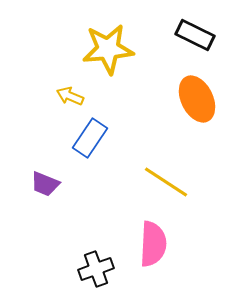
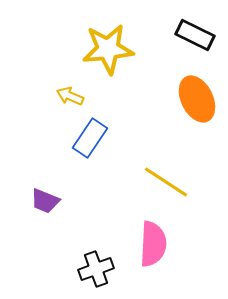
purple trapezoid: moved 17 px down
